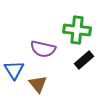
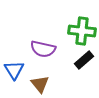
green cross: moved 5 px right, 1 px down
brown triangle: moved 2 px right
